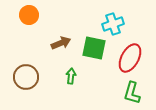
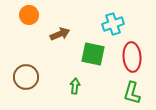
brown arrow: moved 1 px left, 9 px up
green square: moved 1 px left, 6 px down
red ellipse: moved 2 px right, 1 px up; rotated 32 degrees counterclockwise
green arrow: moved 4 px right, 10 px down
